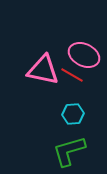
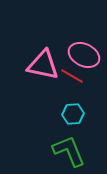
pink triangle: moved 5 px up
red line: moved 1 px down
green L-shape: rotated 84 degrees clockwise
